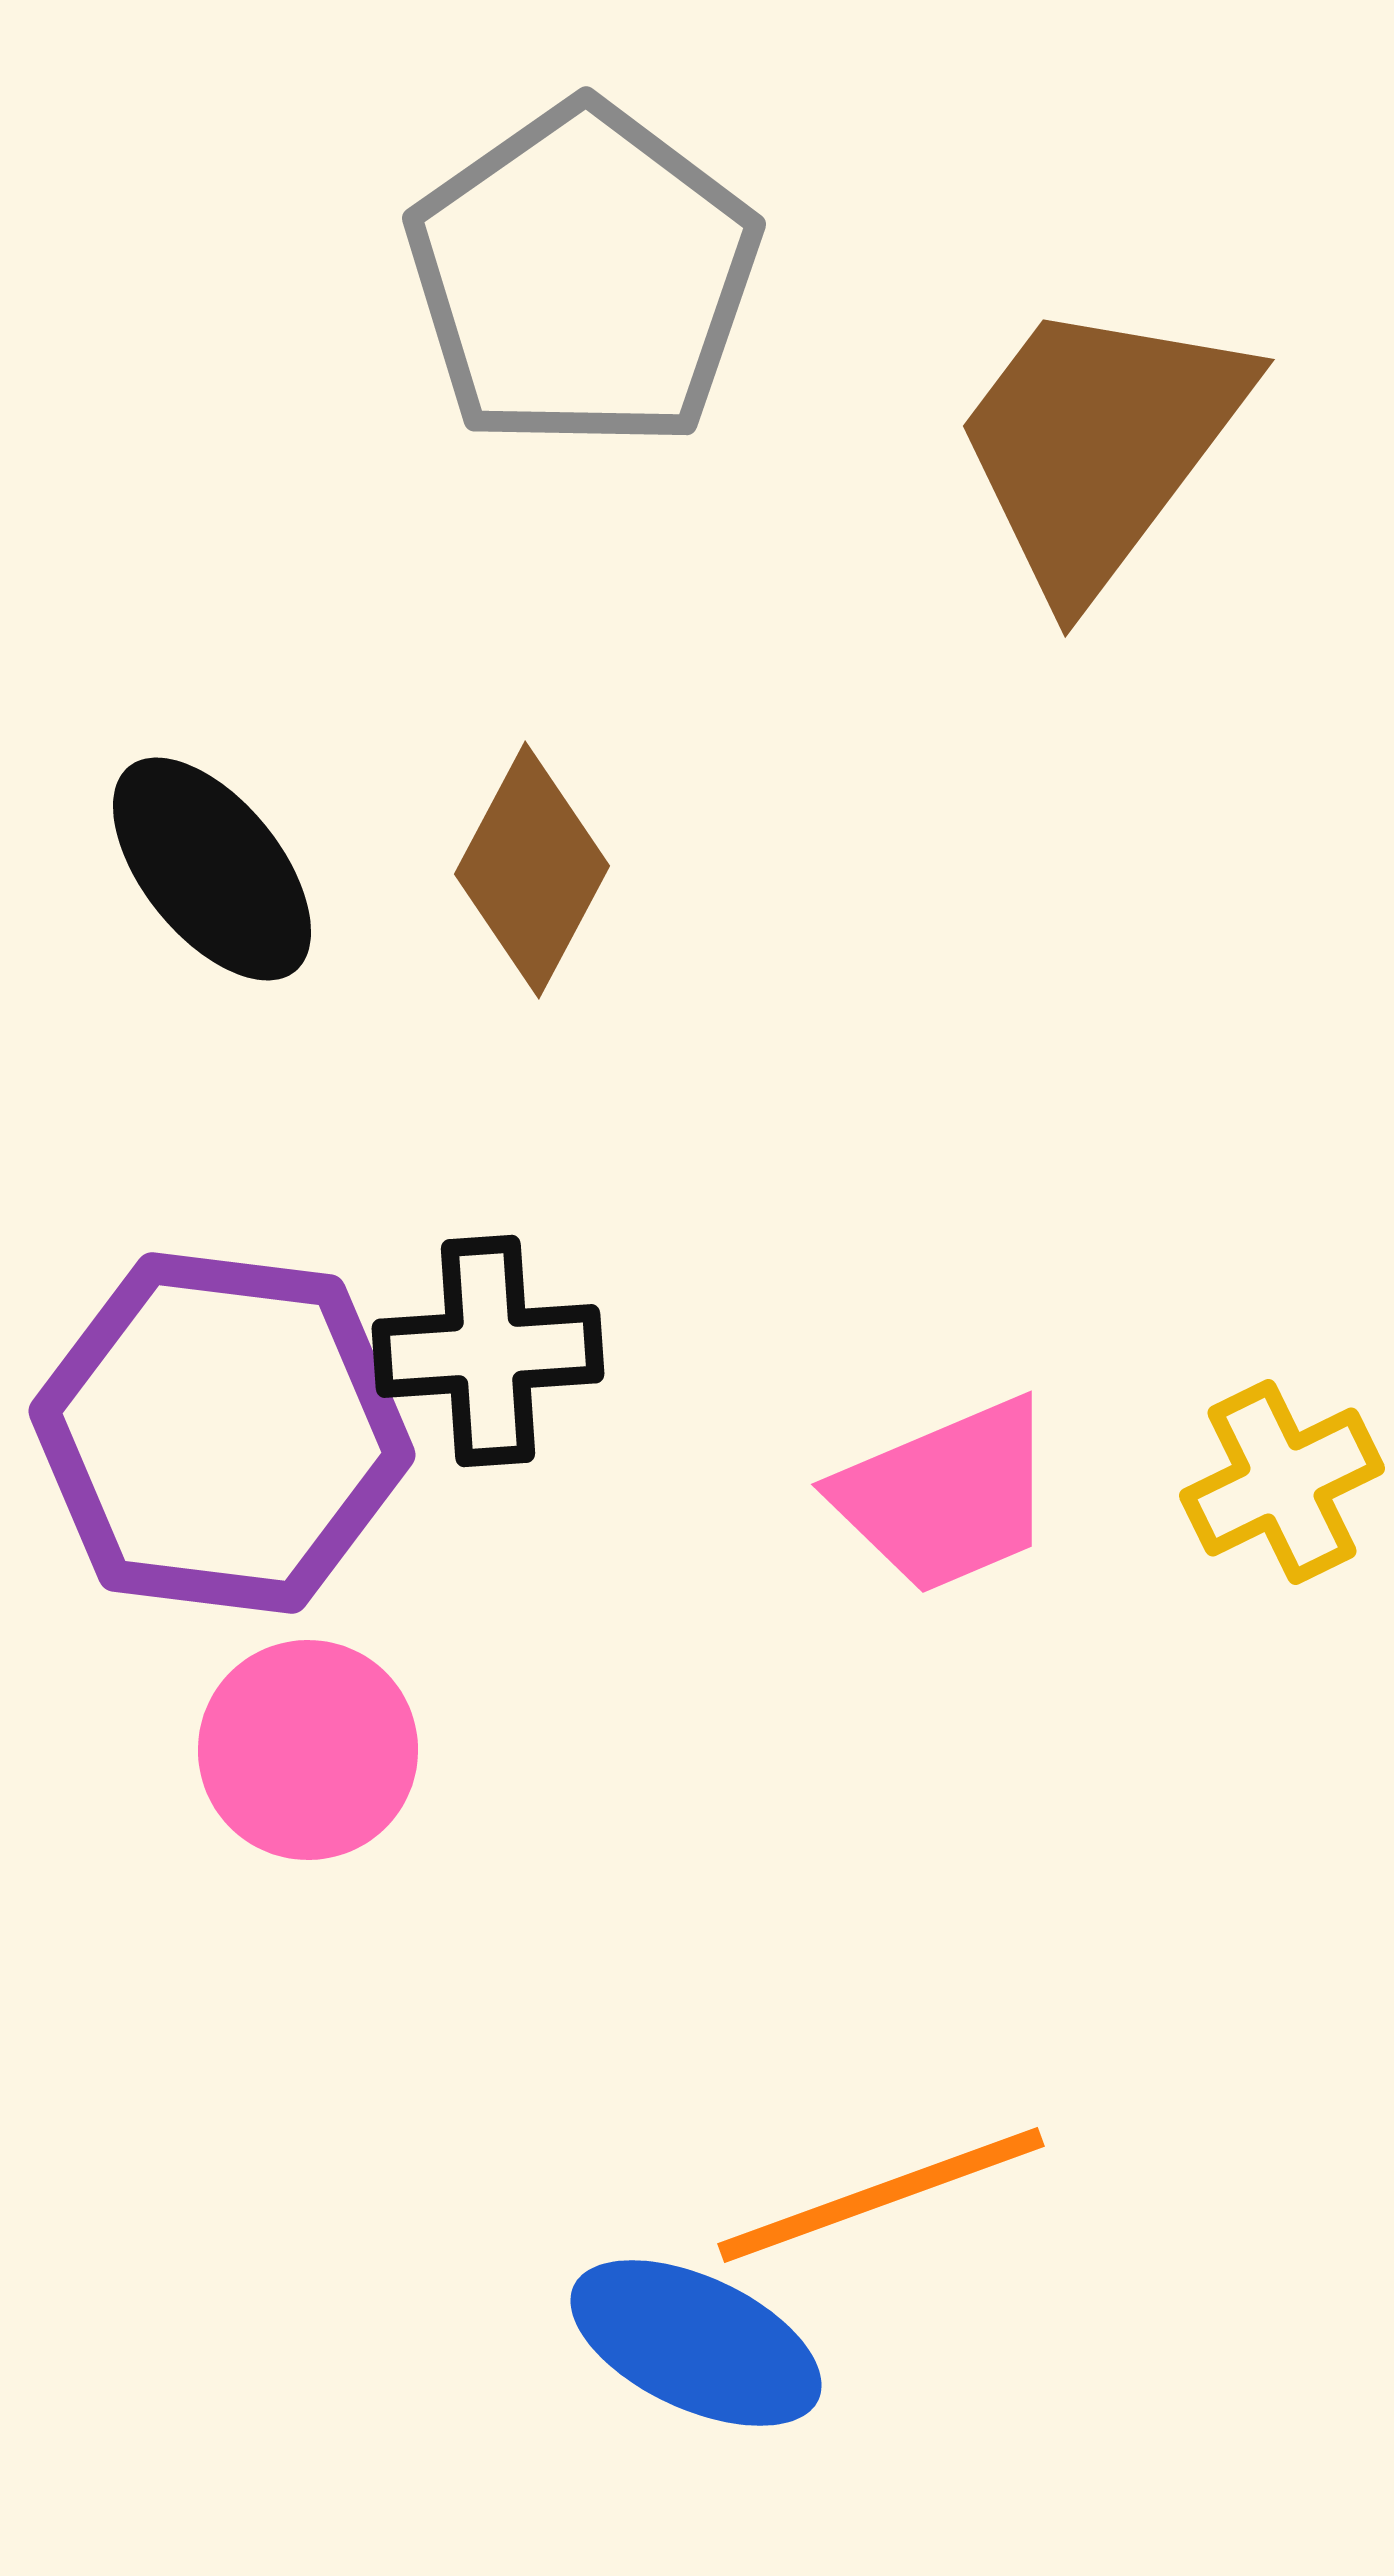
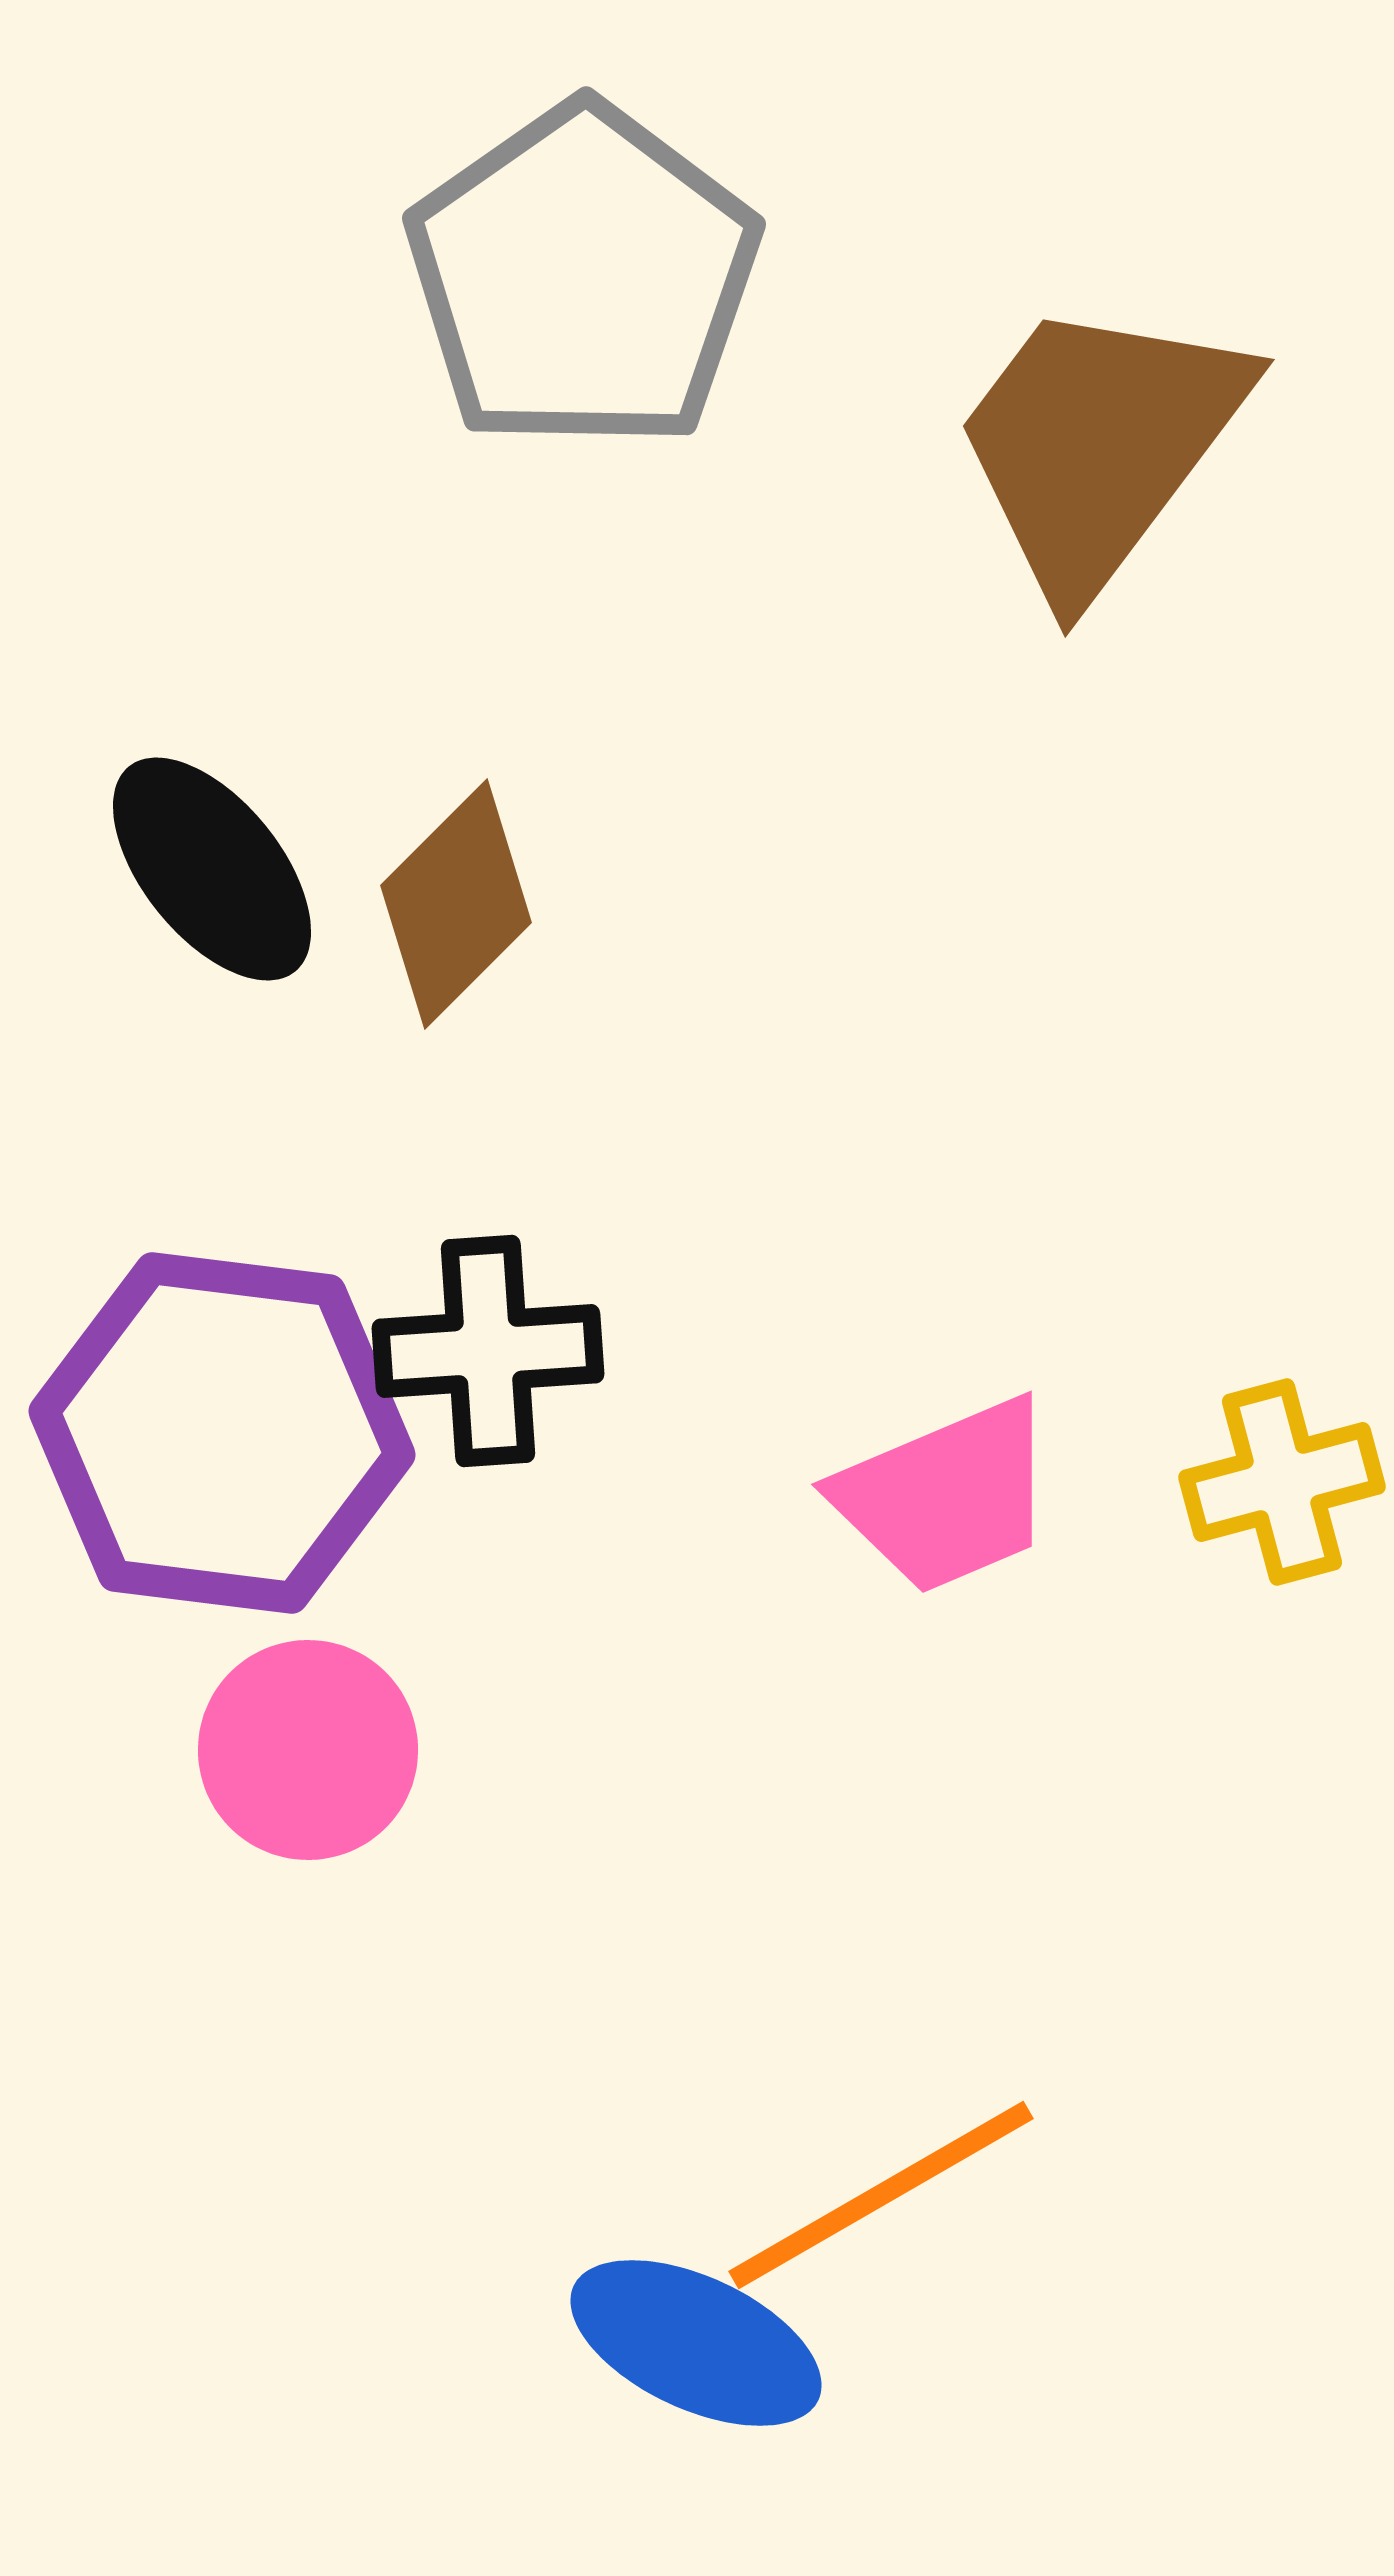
brown diamond: moved 76 px left, 34 px down; rotated 17 degrees clockwise
yellow cross: rotated 11 degrees clockwise
orange line: rotated 10 degrees counterclockwise
